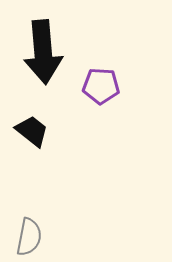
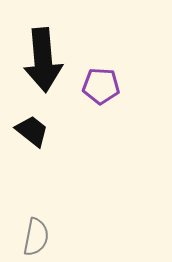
black arrow: moved 8 px down
gray semicircle: moved 7 px right
